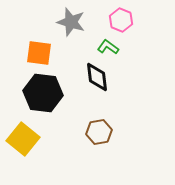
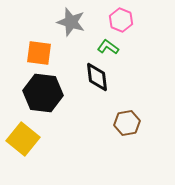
brown hexagon: moved 28 px right, 9 px up
